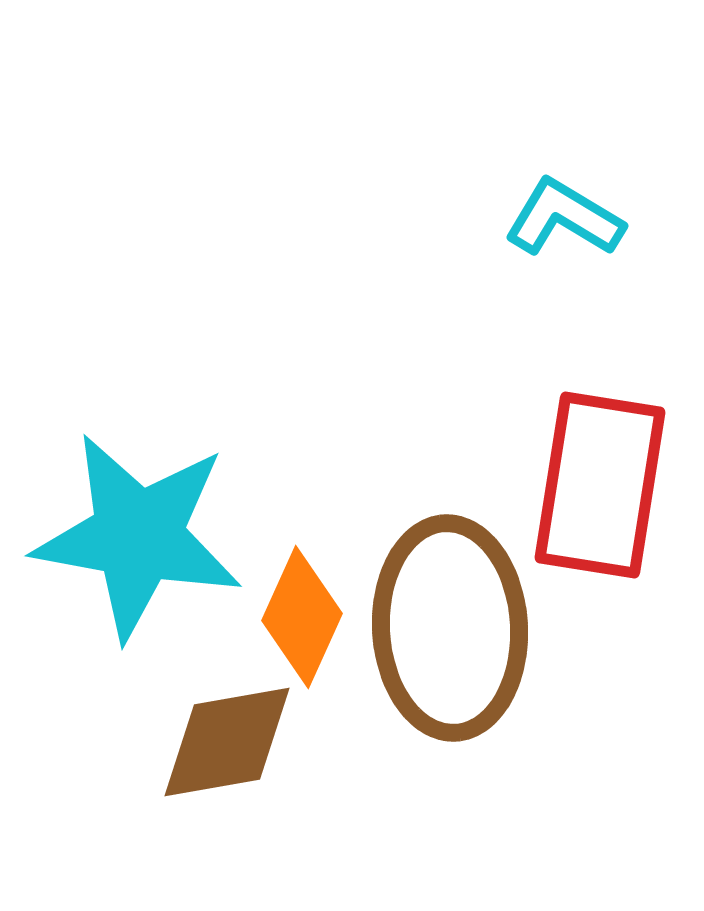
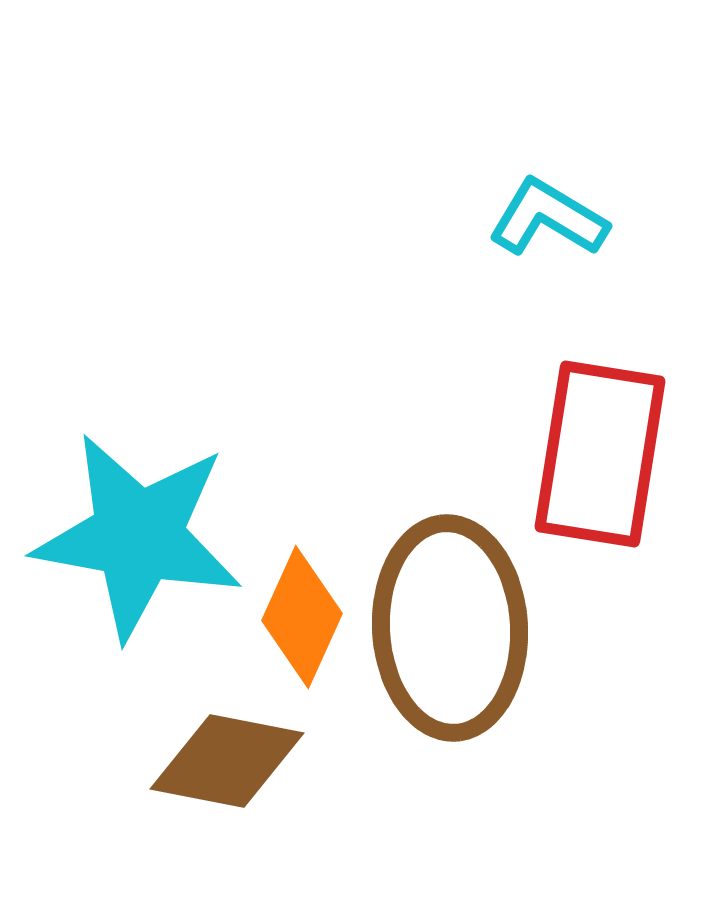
cyan L-shape: moved 16 px left
red rectangle: moved 31 px up
brown diamond: moved 19 px down; rotated 21 degrees clockwise
